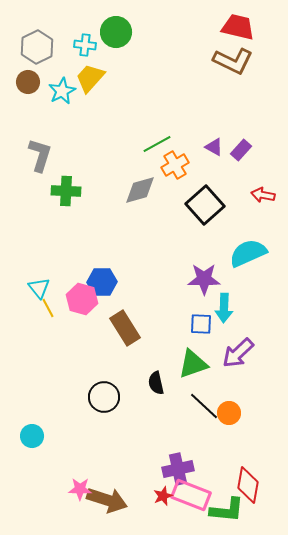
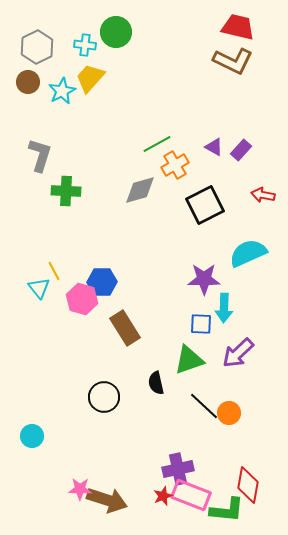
black square: rotated 15 degrees clockwise
yellow line: moved 6 px right, 37 px up
green triangle: moved 4 px left, 4 px up
